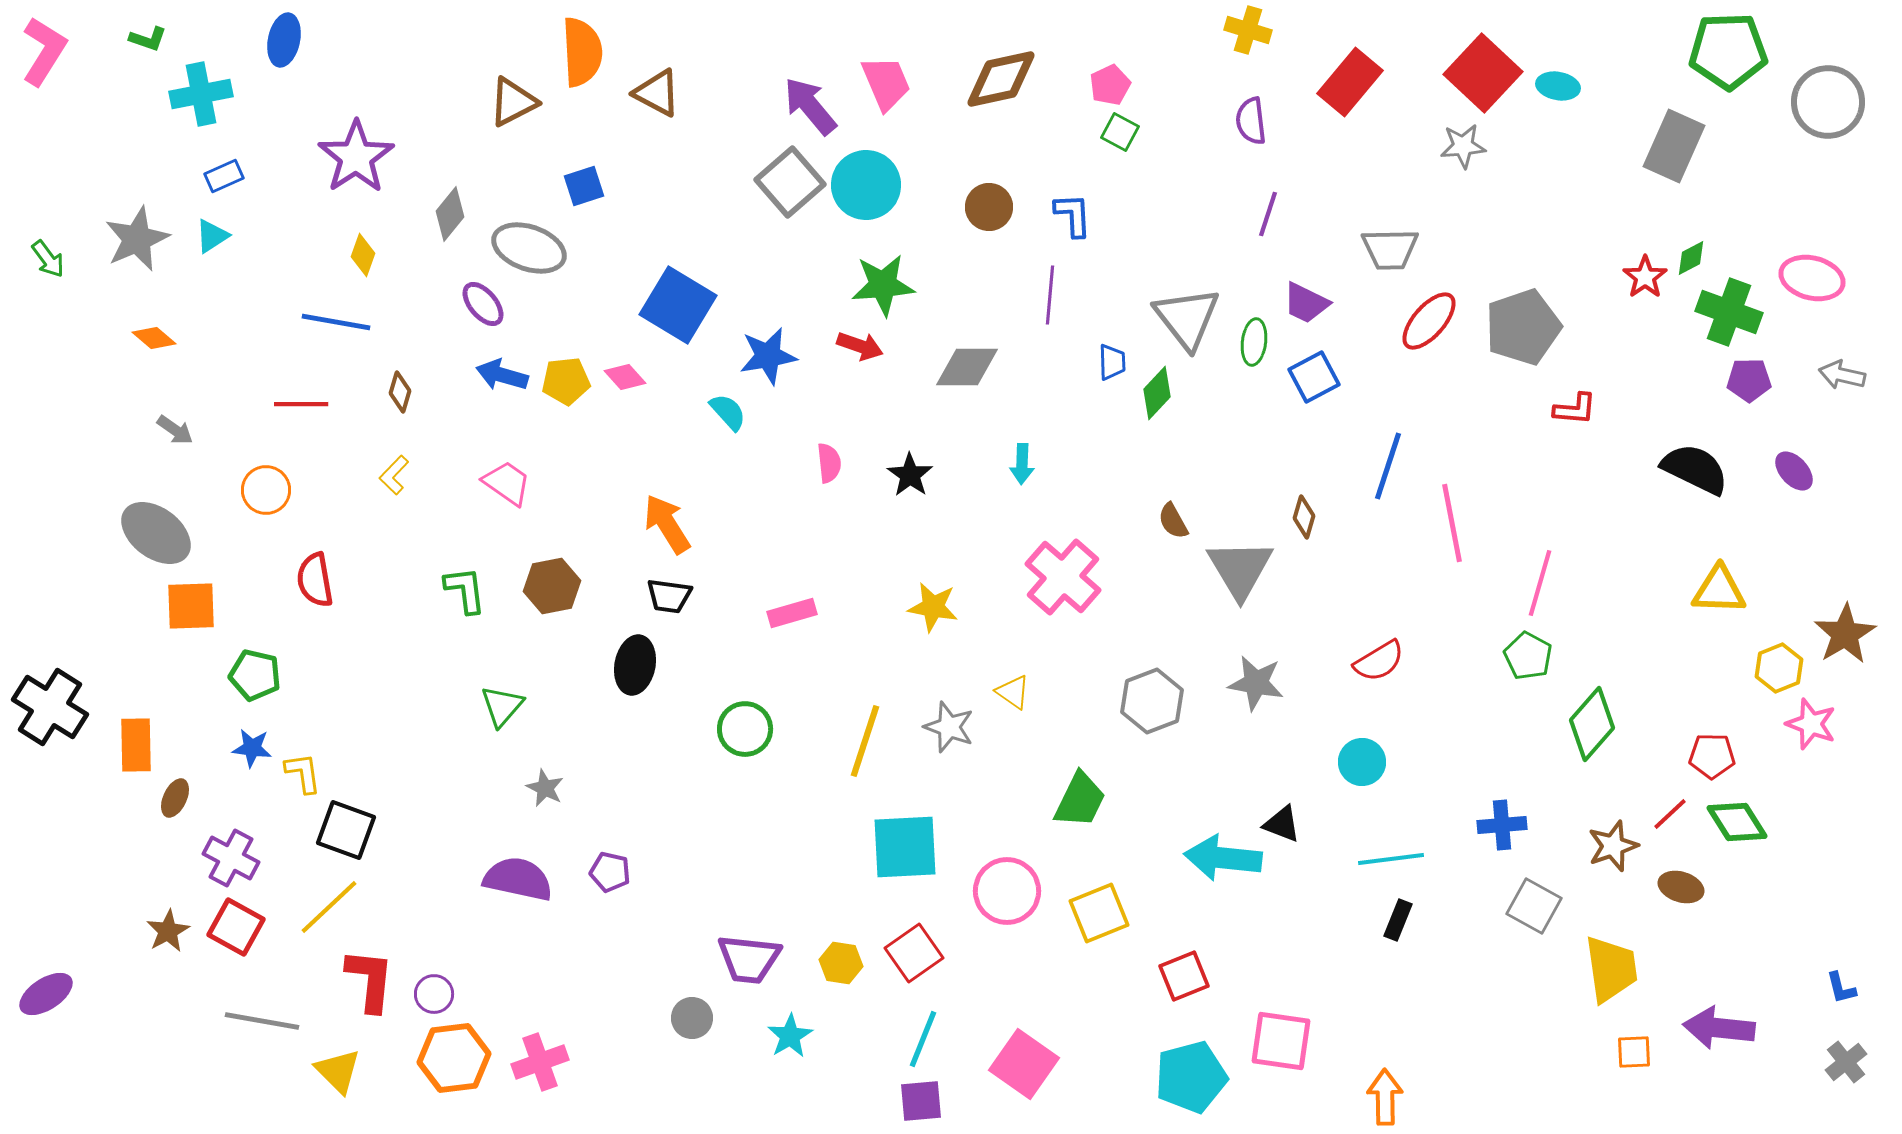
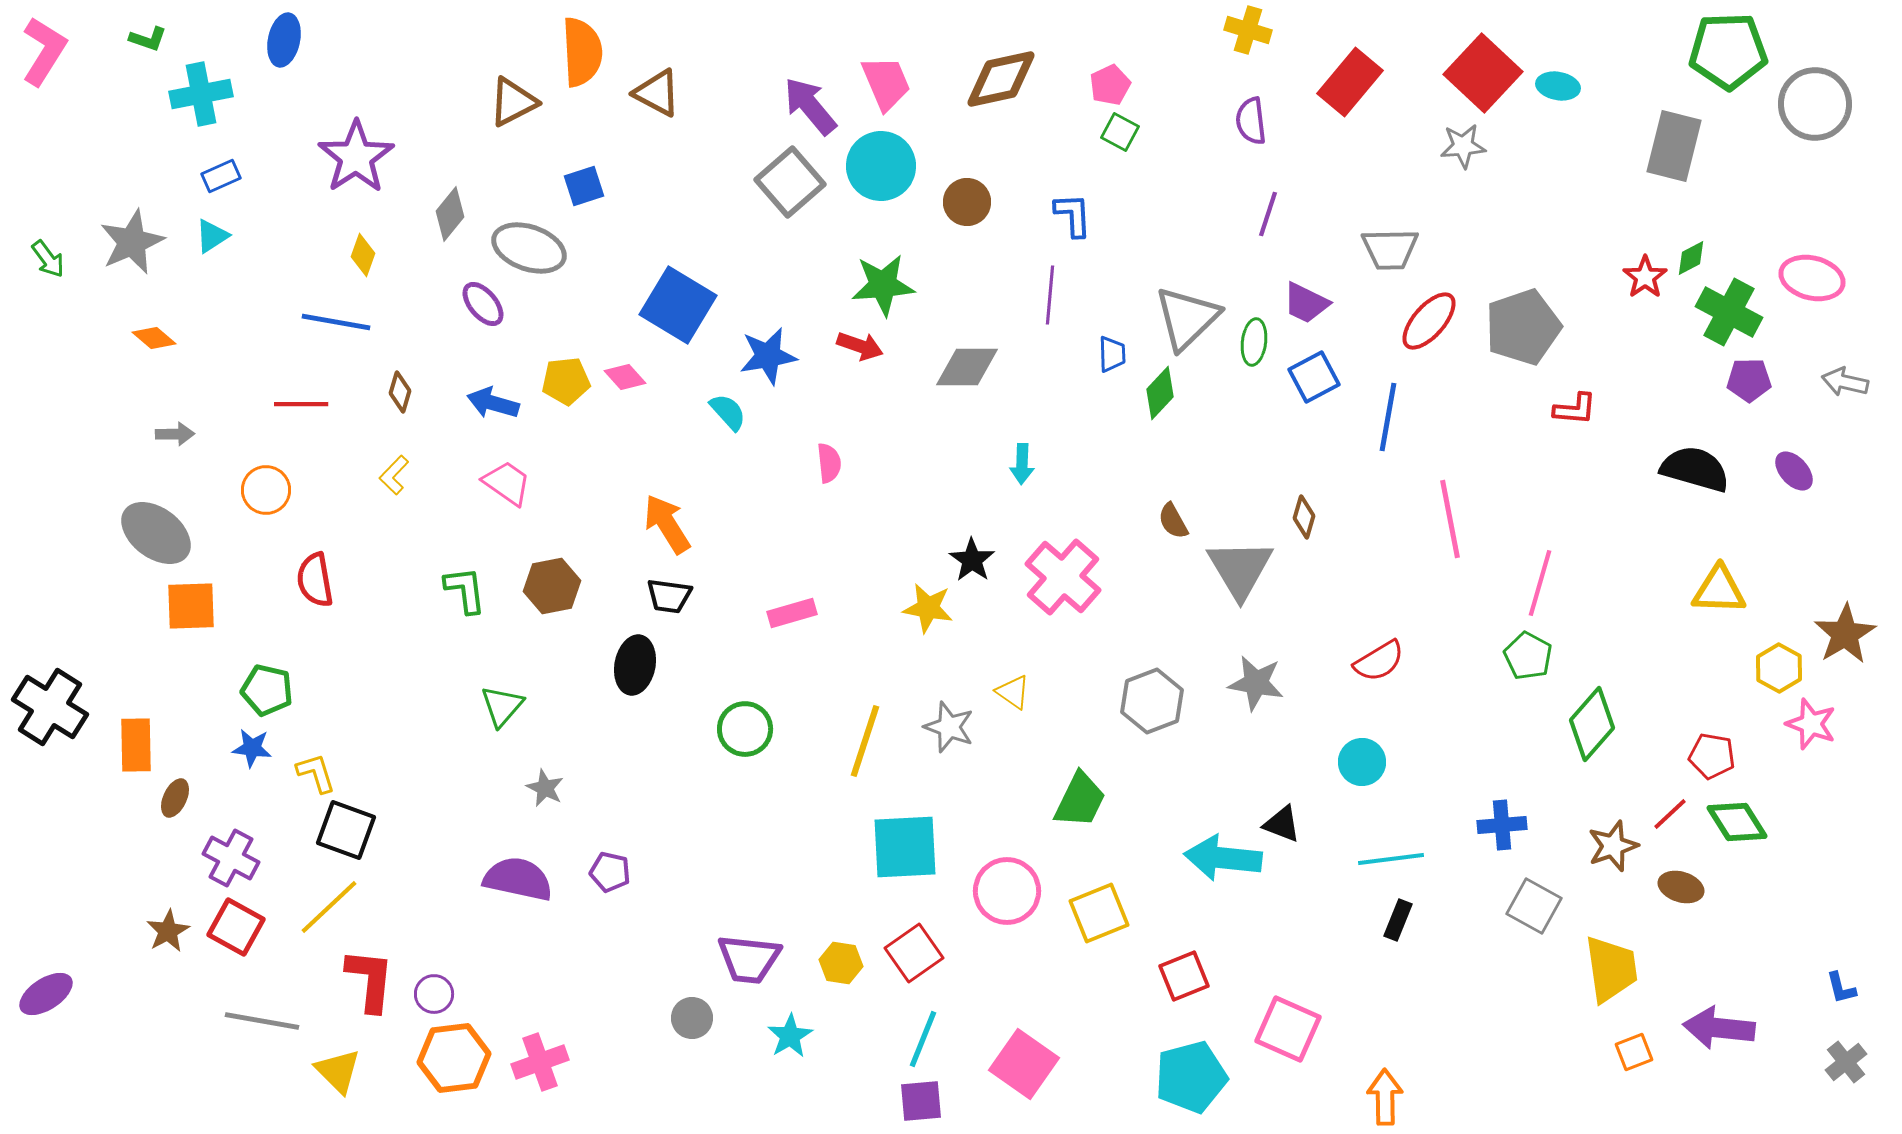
gray circle at (1828, 102): moved 13 px left, 2 px down
gray rectangle at (1674, 146): rotated 10 degrees counterclockwise
blue rectangle at (224, 176): moved 3 px left
cyan circle at (866, 185): moved 15 px right, 19 px up
brown circle at (989, 207): moved 22 px left, 5 px up
gray star at (137, 239): moved 5 px left, 3 px down
green cross at (1729, 312): rotated 8 degrees clockwise
gray triangle at (1187, 318): rotated 24 degrees clockwise
blue trapezoid at (1112, 362): moved 8 px up
blue arrow at (502, 375): moved 9 px left, 28 px down
gray arrow at (1842, 375): moved 3 px right, 7 px down
green diamond at (1157, 393): moved 3 px right
gray arrow at (175, 430): moved 4 px down; rotated 36 degrees counterclockwise
blue line at (1388, 466): moved 49 px up; rotated 8 degrees counterclockwise
black semicircle at (1695, 469): rotated 10 degrees counterclockwise
black star at (910, 475): moved 62 px right, 85 px down
pink line at (1452, 523): moved 2 px left, 4 px up
yellow star at (933, 607): moved 5 px left, 1 px down
yellow hexagon at (1779, 668): rotated 9 degrees counterclockwise
green pentagon at (255, 675): moved 12 px right, 15 px down
red pentagon at (1712, 756): rotated 9 degrees clockwise
yellow L-shape at (303, 773): moved 13 px right; rotated 9 degrees counterclockwise
pink square at (1281, 1041): moved 7 px right, 12 px up; rotated 16 degrees clockwise
orange square at (1634, 1052): rotated 18 degrees counterclockwise
